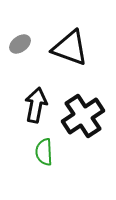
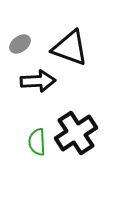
black arrow: moved 2 px right, 24 px up; rotated 76 degrees clockwise
black cross: moved 7 px left, 17 px down
green semicircle: moved 7 px left, 10 px up
